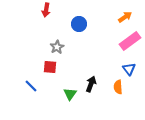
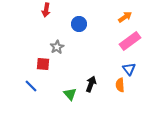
red square: moved 7 px left, 3 px up
orange semicircle: moved 2 px right, 2 px up
green triangle: rotated 16 degrees counterclockwise
